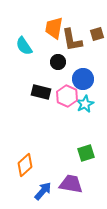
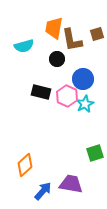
cyan semicircle: rotated 72 degrees counterclockwise
black circle: moved 1 px left, 3 px up
green square: moved 9 px right
